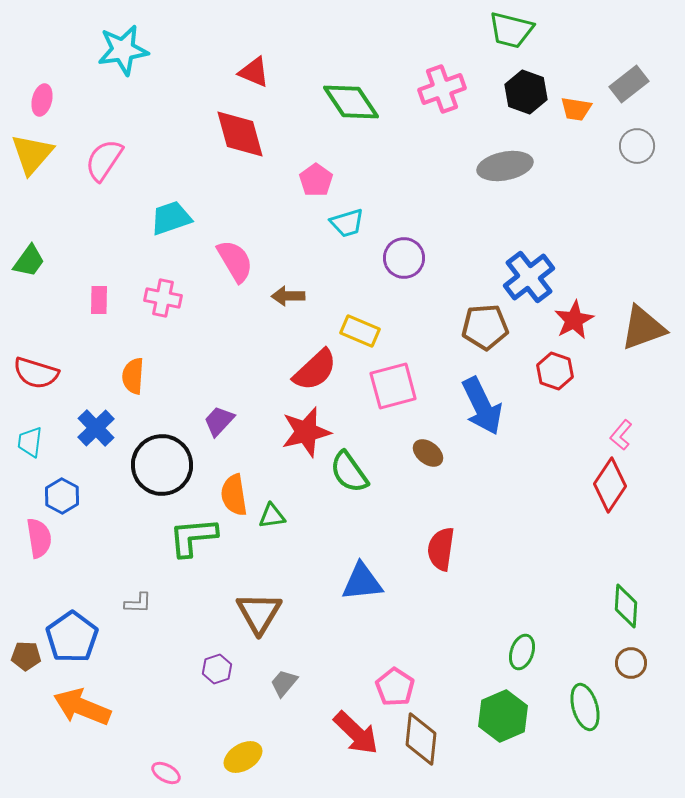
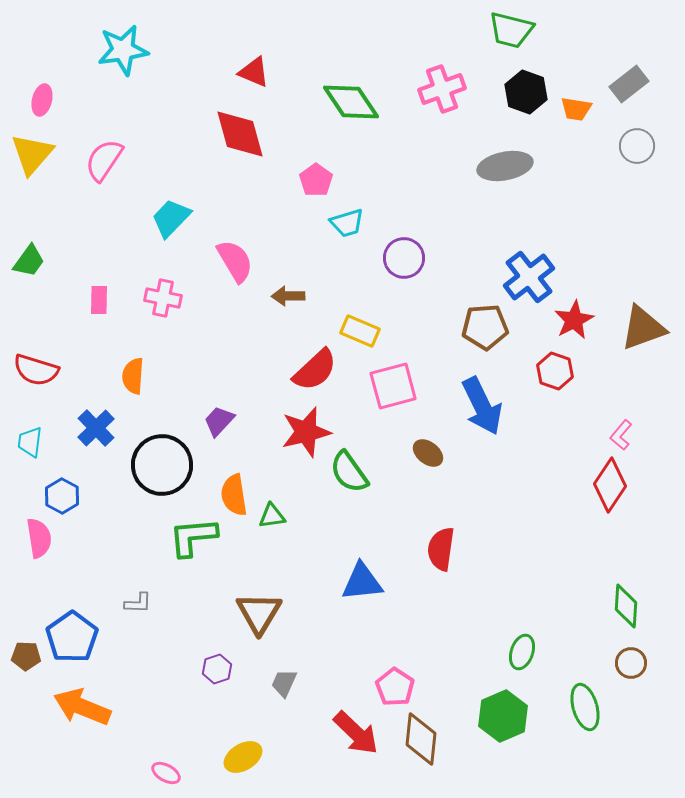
cyan trapezoid at (171, 218): rotated 27 degrees counterclockwise
red semicircle at (36, 373): moved 3 px up
gray trapezoid at (284, 683): rotated 16 degrees counterclockwise
